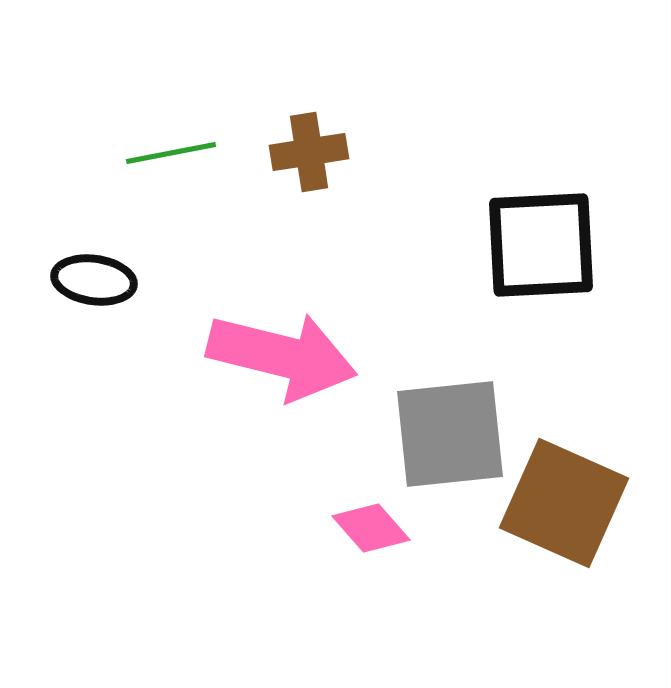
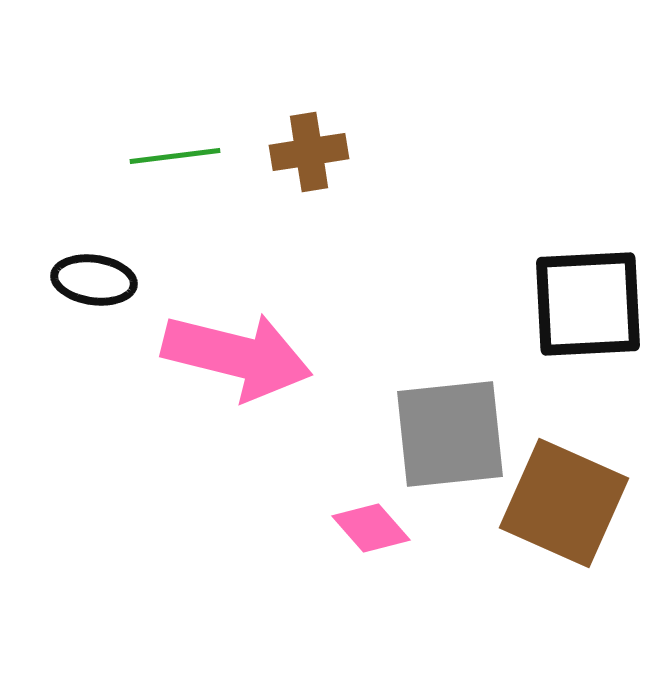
green line: moved 4 px right, 3 px down; rotated 4 degrees clockwise
black square: moved 47 px right, 59 px down
pink arrow: moved 45 px left
